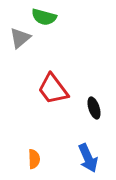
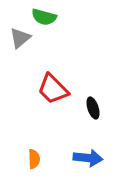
red trapezoid: rotated 8 degrees counterclockwise
black ellipse: moved 1 px left
blue arrow: rotated 60 degrees counterclockwise
